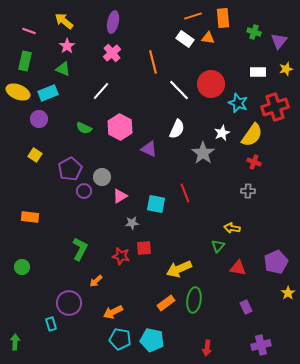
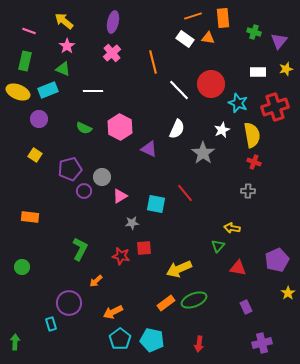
white line at (101, 91): moved 8 px left; rotated 48 degrees clockwise
cyan rectangle at (48, 93): moved 3 px up
white star at (222, 133): moved 3 px up
yellow semicircle at (252, 135): rotated 45 degrees counterclockwise
purple pentagon at (70, 169): rotated 15 degrees clockwise
red line at (185, 193): rotated 18 degrees counterclockwise
purple pentagon at (276, 262): moved 1 px right, 2 px up
green ellipse at (194, 300): rotated 60 degrees clockwise
cyan pentagon at (120, 339): rotated 25 degrees clockwise
purple cross at (261, 345): moved 1 px right, 2 px up
red arrow at (207, 348): moved 8 px left, 4 px up
